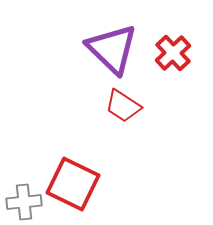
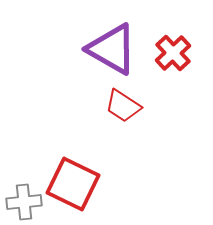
purple triangle: rotated 14 degrees counterclockwise
